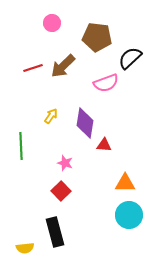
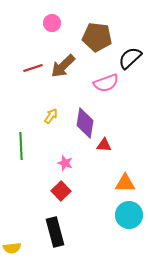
yellow semicircle: moved 13 px left
